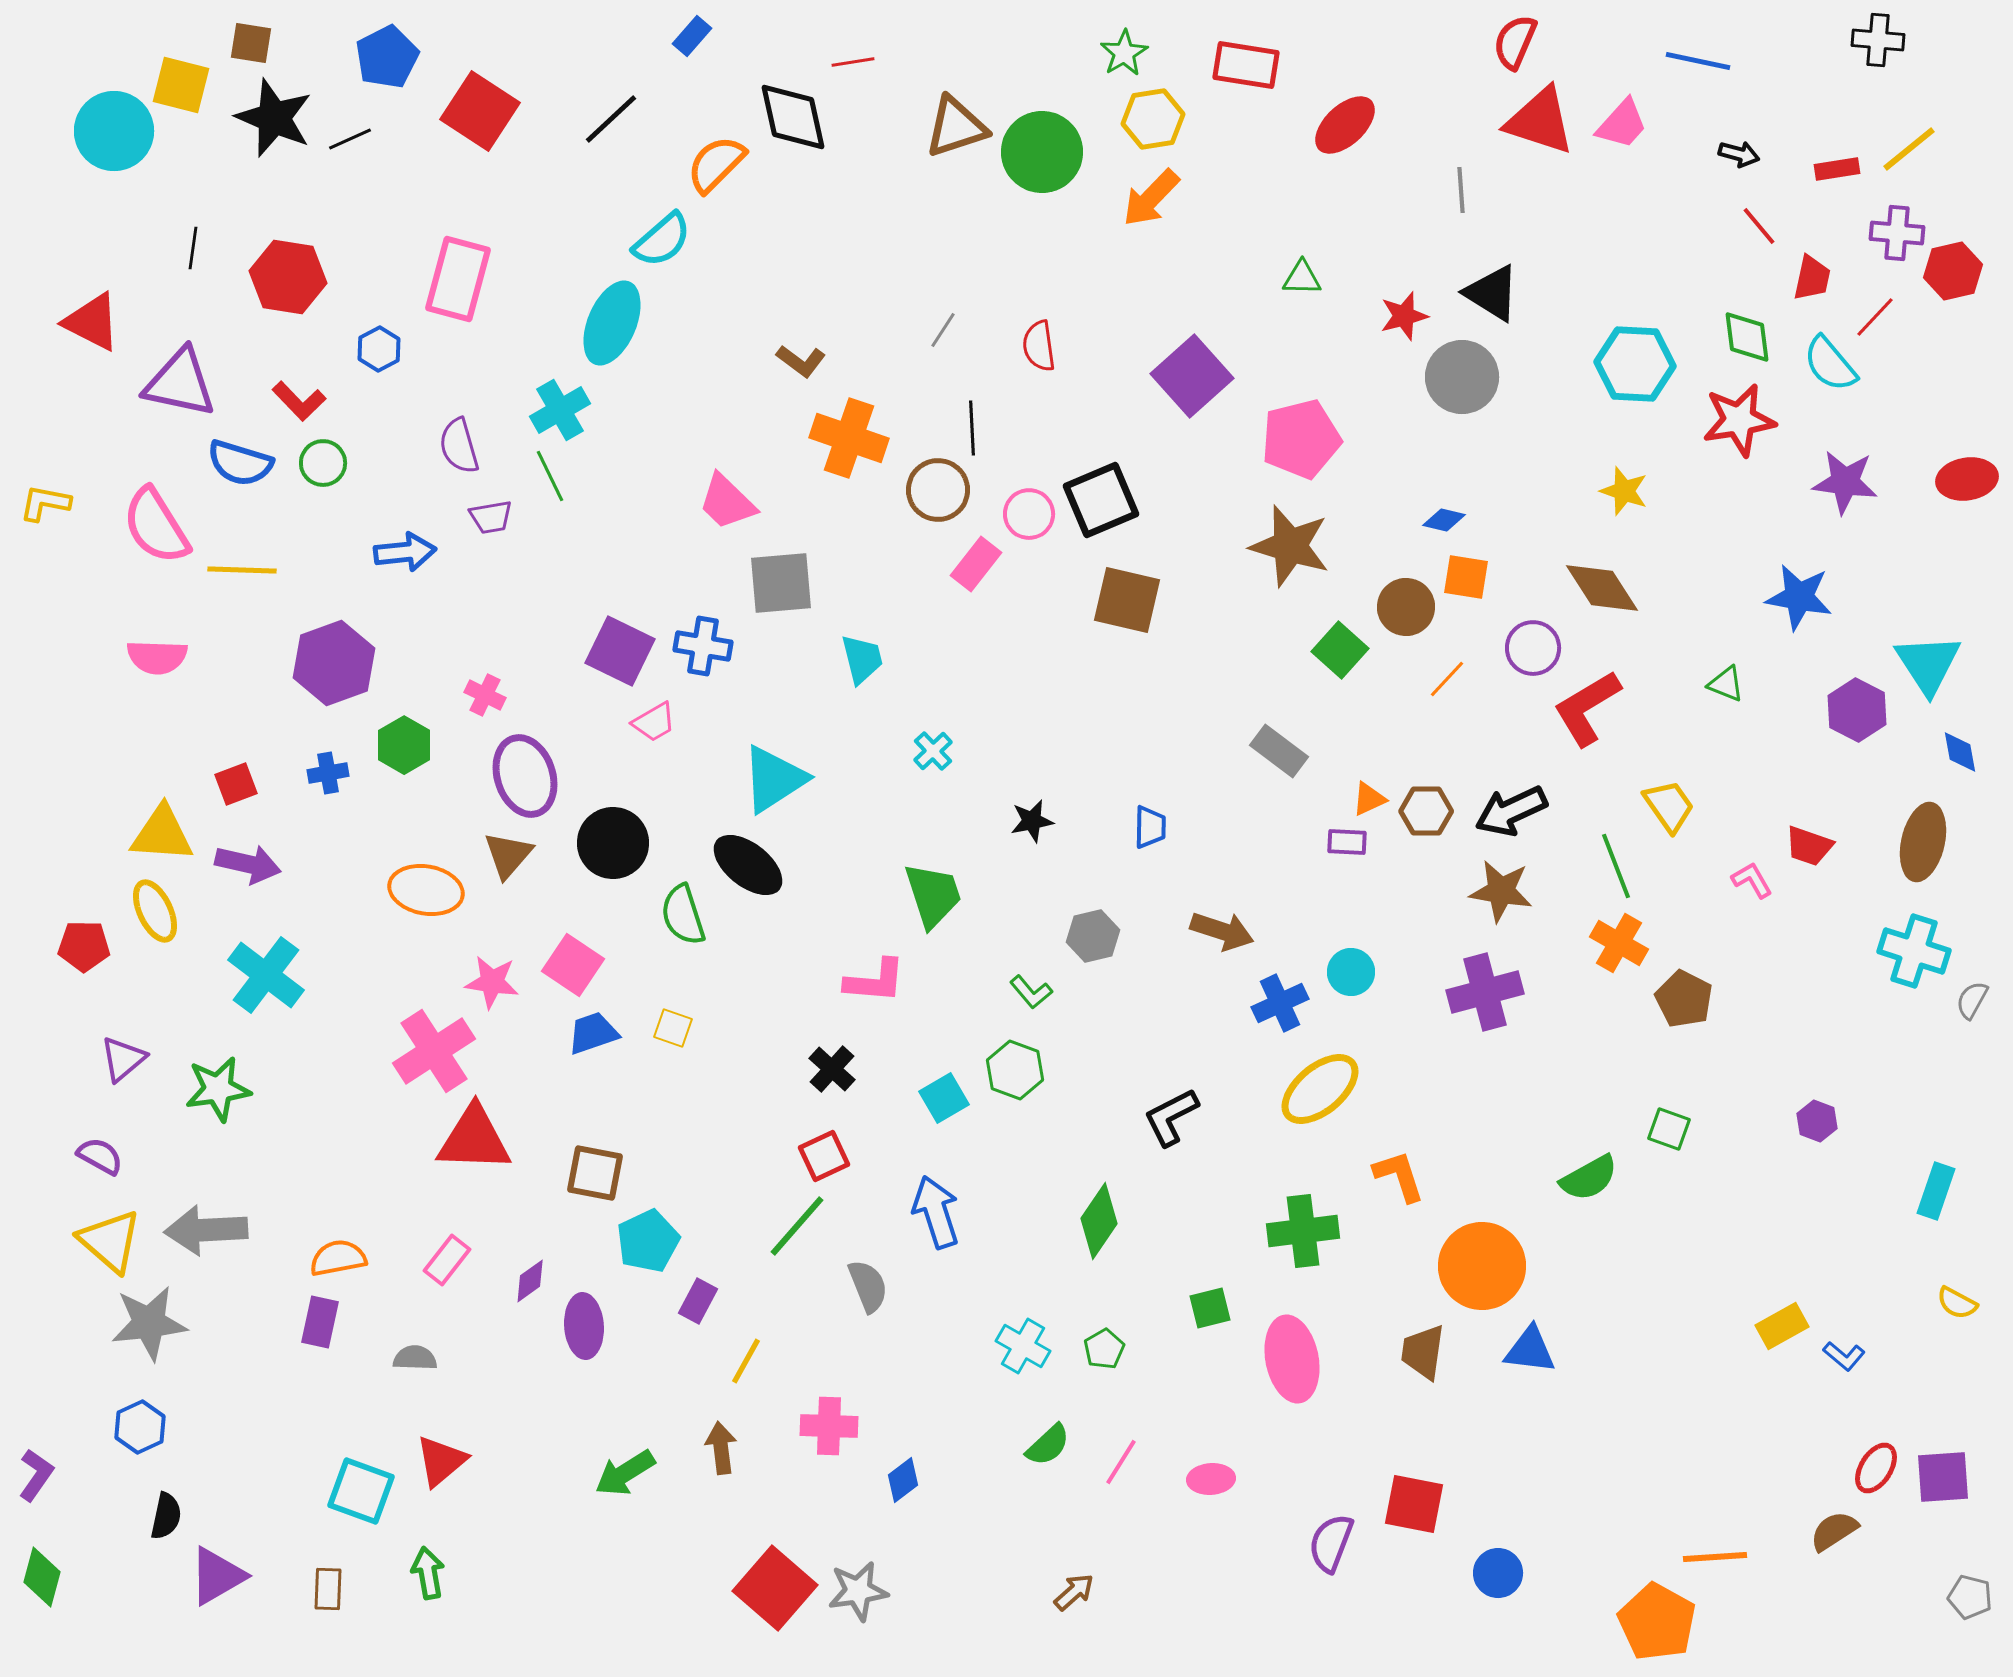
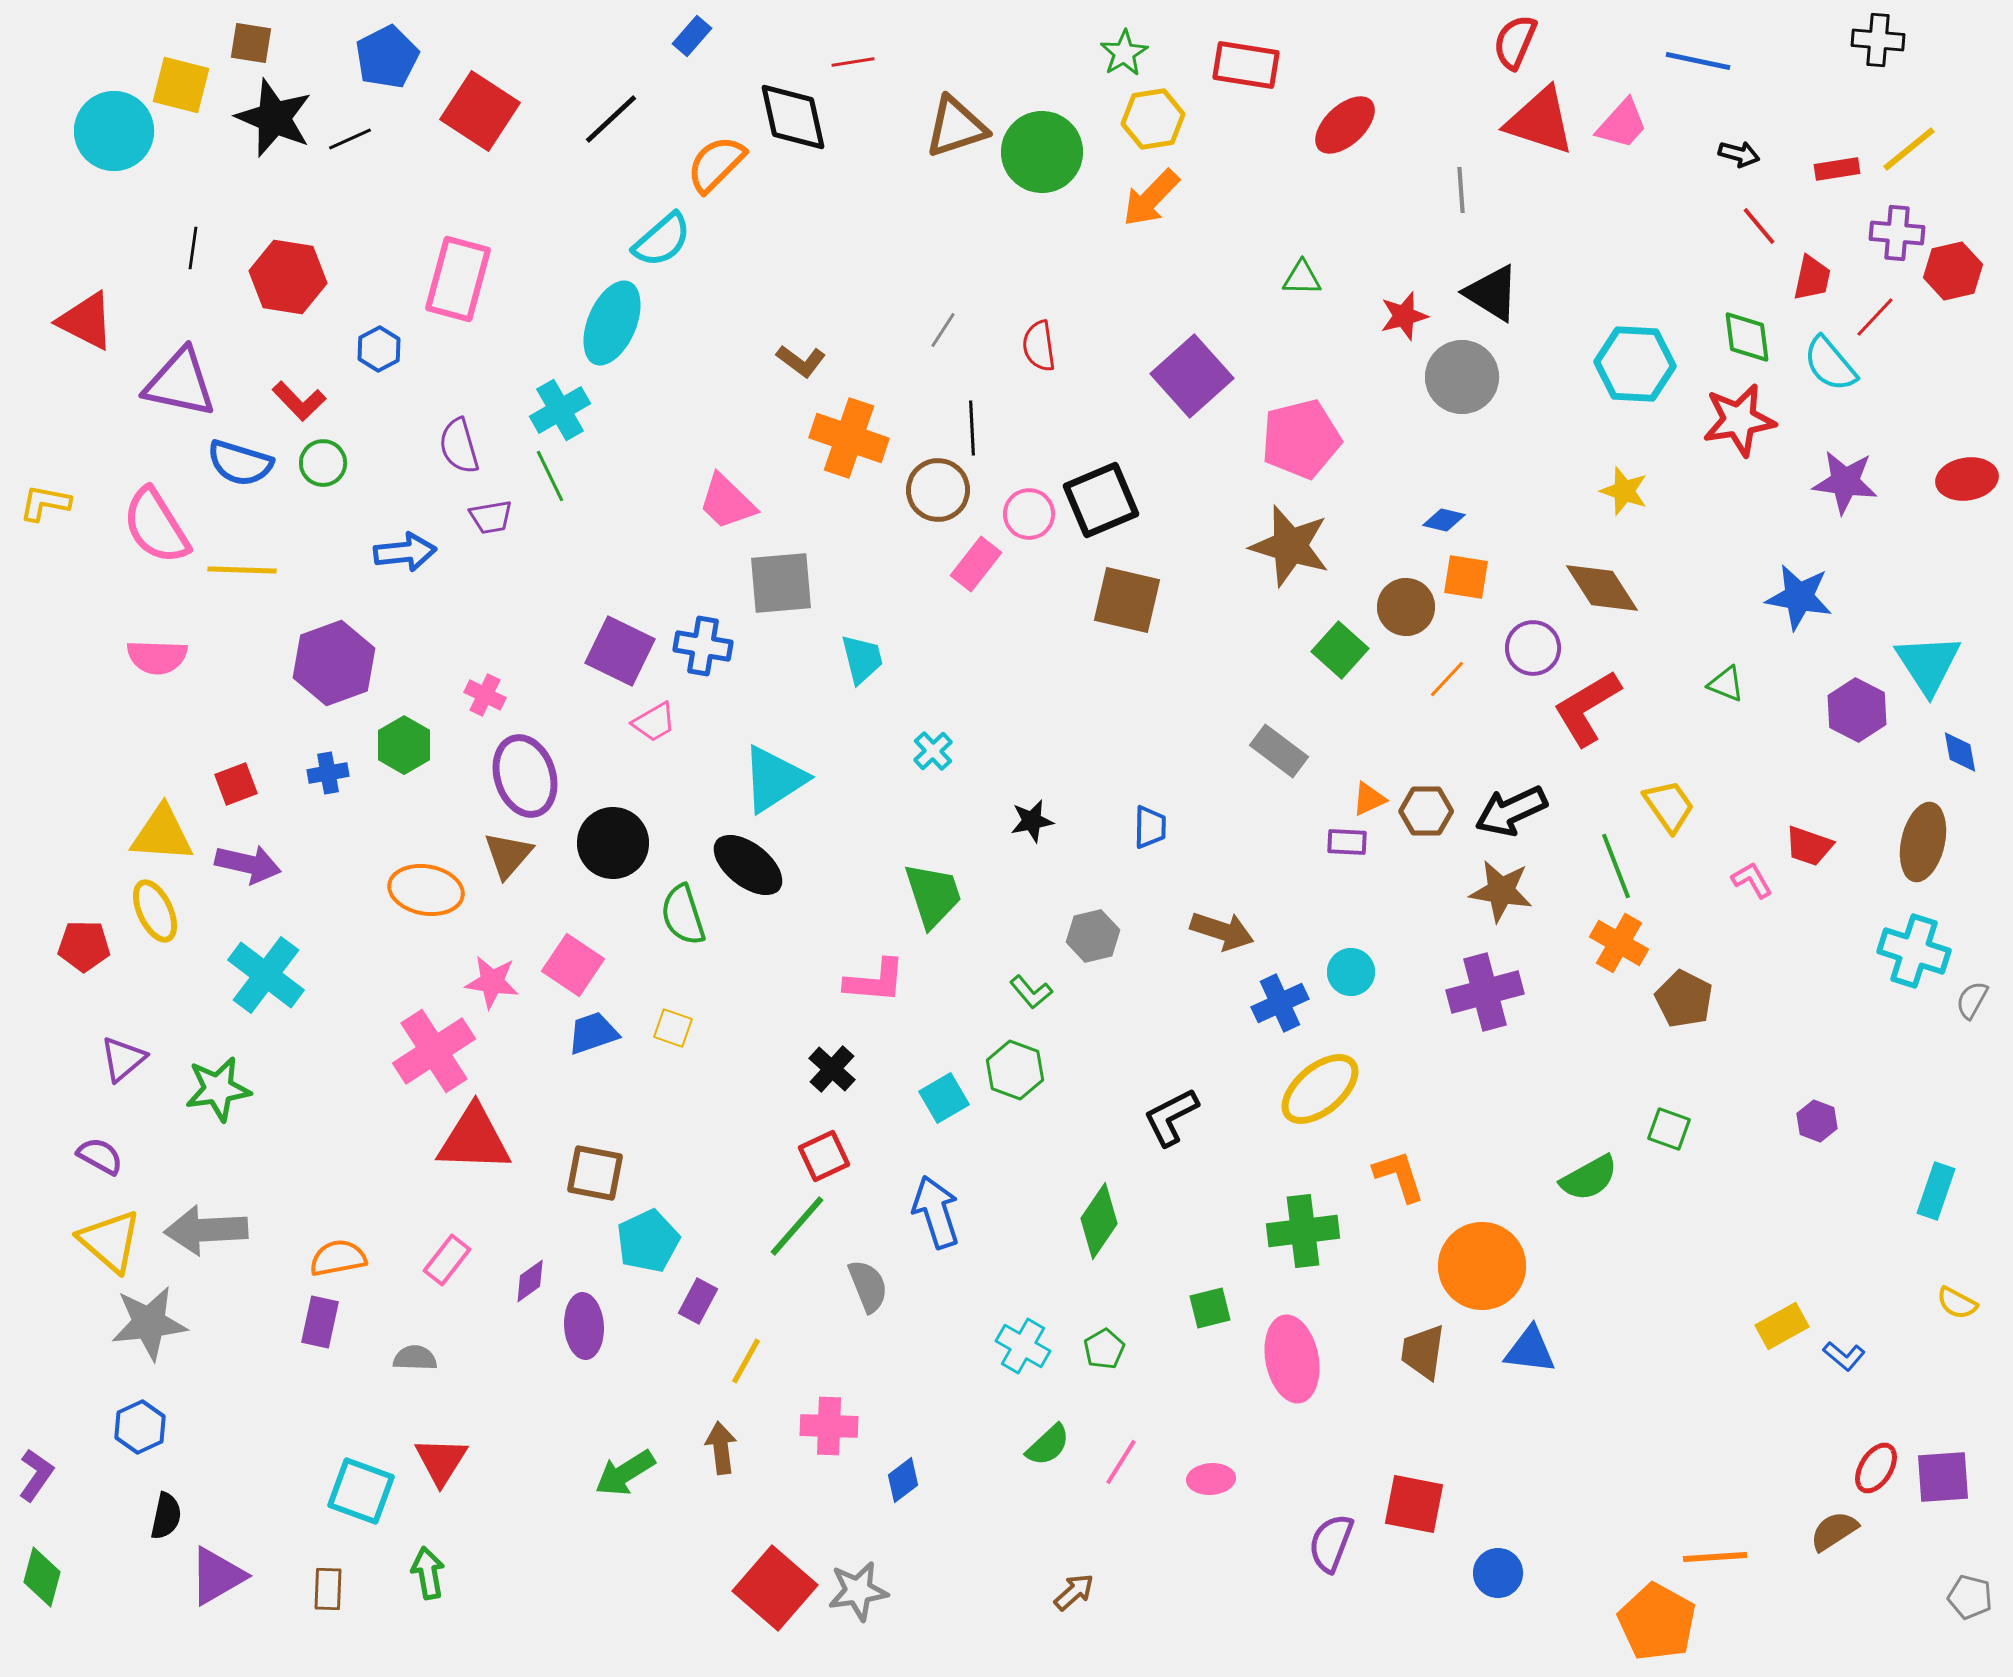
red triangle at (92, 322): moved 6 px left, 1 px up
red triangle at (441, 1461): rotated 18 degrees counterclockwise
